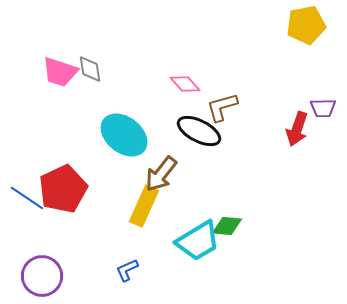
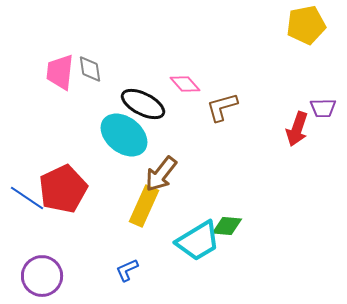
pink trapezoid: rotated 78 degrees clockwise
black ellipse: moved 56 px left, 27 px up
